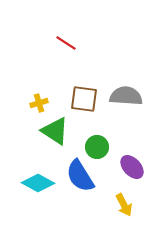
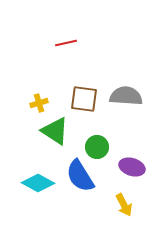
red line: rotated 45 degrees counterclockwise
purple ellipse: rotated 30 degrees counterclockwise
